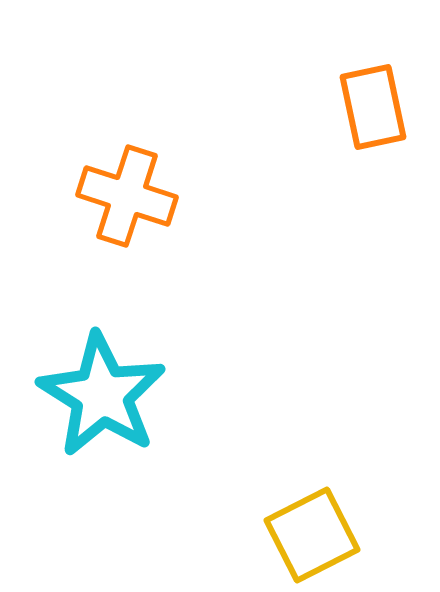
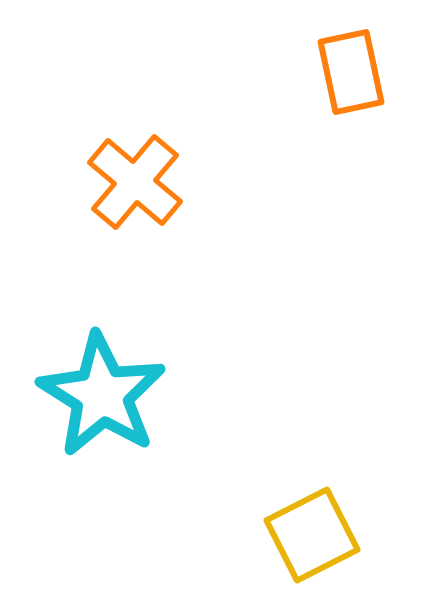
orange rectangle: moved 22 px left, 35 px up
orange cross: moved 8 px right, 14 px up; rotated 22 degrees clockwise
